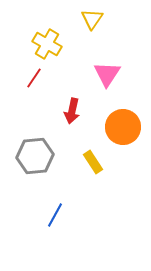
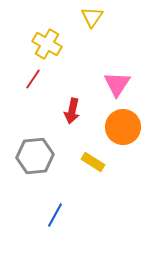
yellow triangle: moved 2 px up
pink triangle: moved 10 px right, 10 px down
red line: moved 1 px left, 1 px down
yellow rectangle: rotated 25 degrees counterclockwise
